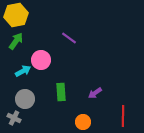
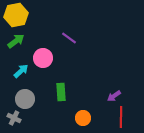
green arrow: rotated 18 degrees clockwise
pink circle: moved 2 px right, 2 px up
cyan arrow: moved 2 px left; rotated 14 degrees counterclockwise
purple arrow: moved 19 px right, 3 px down
red line: moved 2 px left, 1 px down
orange circle: moved 4 px up
